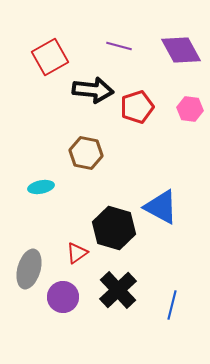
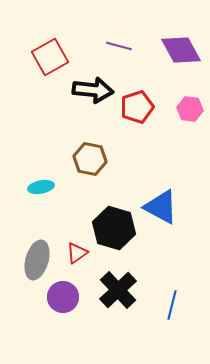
brown hexagon: moved 4 px right, 6 px down
gray ellipse: moved 8 px right, 9 px up
